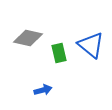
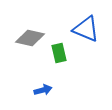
gray diamond: moved 2 px right
blue triangle: moved 5 px left, 16 px up; rotated 16 degrees counterclockwise
